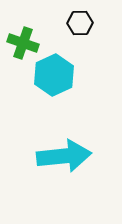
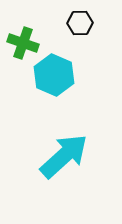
cyan hexagon: rotated 12 degrees counterclockwise
cyan arrow: rotated 36 degrees counterclockwise
